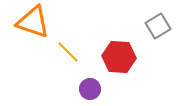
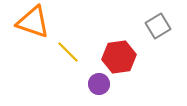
red hexagon: rotated 12 degrees counterclockwise
purple circle: moved 9 px right, 5 px up
